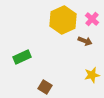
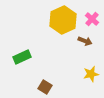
yellow star: moved 1 px left, 1 px up
